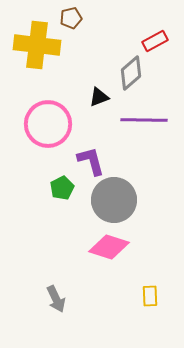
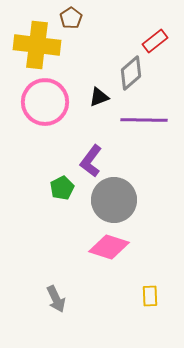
brown pentagon: rotated 20 degrees counterclockwise
red rectangle: rotated 10 degrees counterclockwise
pink circle: moved 3 px left, 22 px up
purple L-shape: rotated 128 degrees counterclockwise
